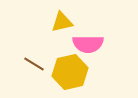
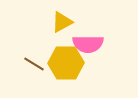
yellow triangle: rotated 15 degrees counterclockwise
yellow hexagon: moved 4 px left, 9 px up; rotated 12 degrees clockwise
